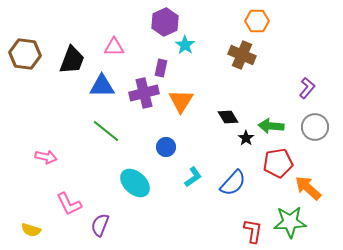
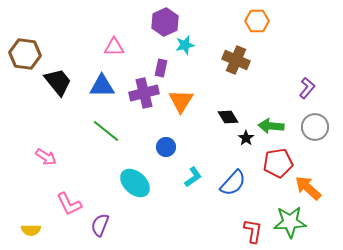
cyan star: rotated 24 degrees clockwise
brown cross: moved 6 px left, 5 px down
black trapezoid: moved 14 px left, 22 px down; rotated 60 degrees counterclockwise
pink arrow: rotated 20 degrees clockwise
yellow semicircle: rotated 18 degrees counterclockwise
